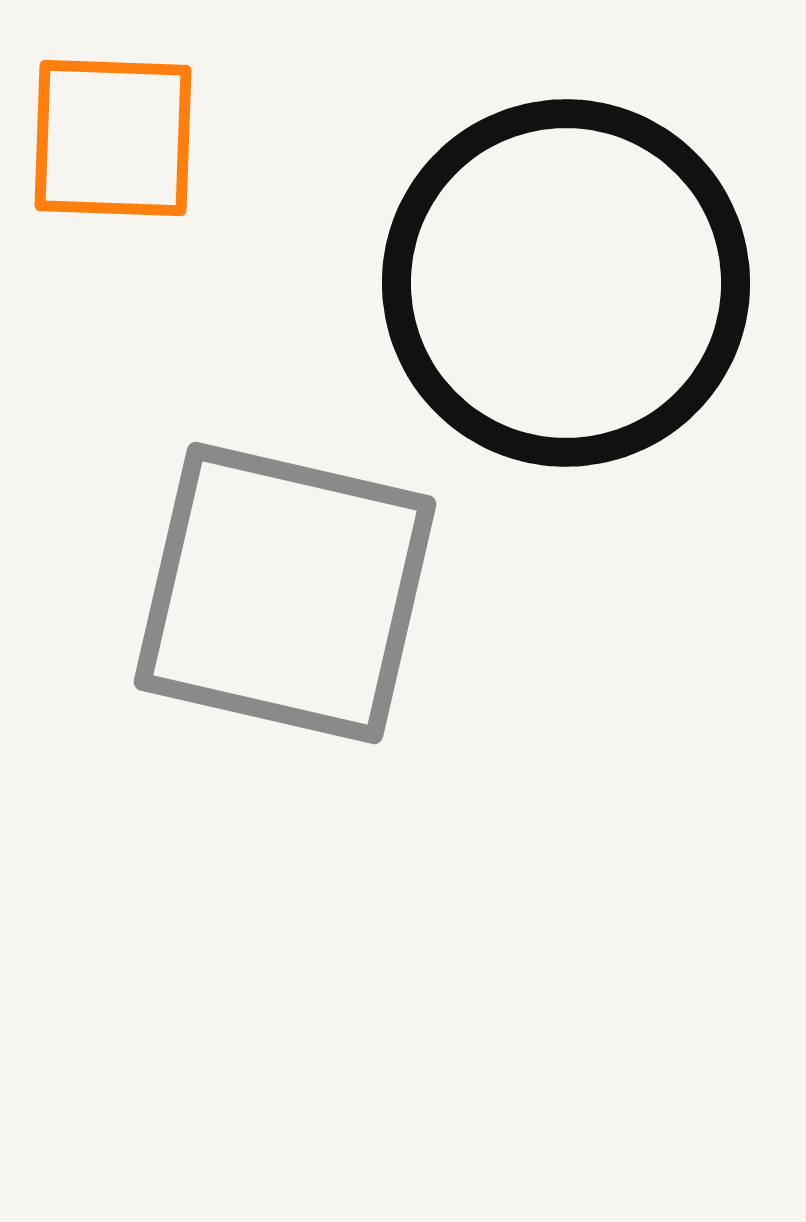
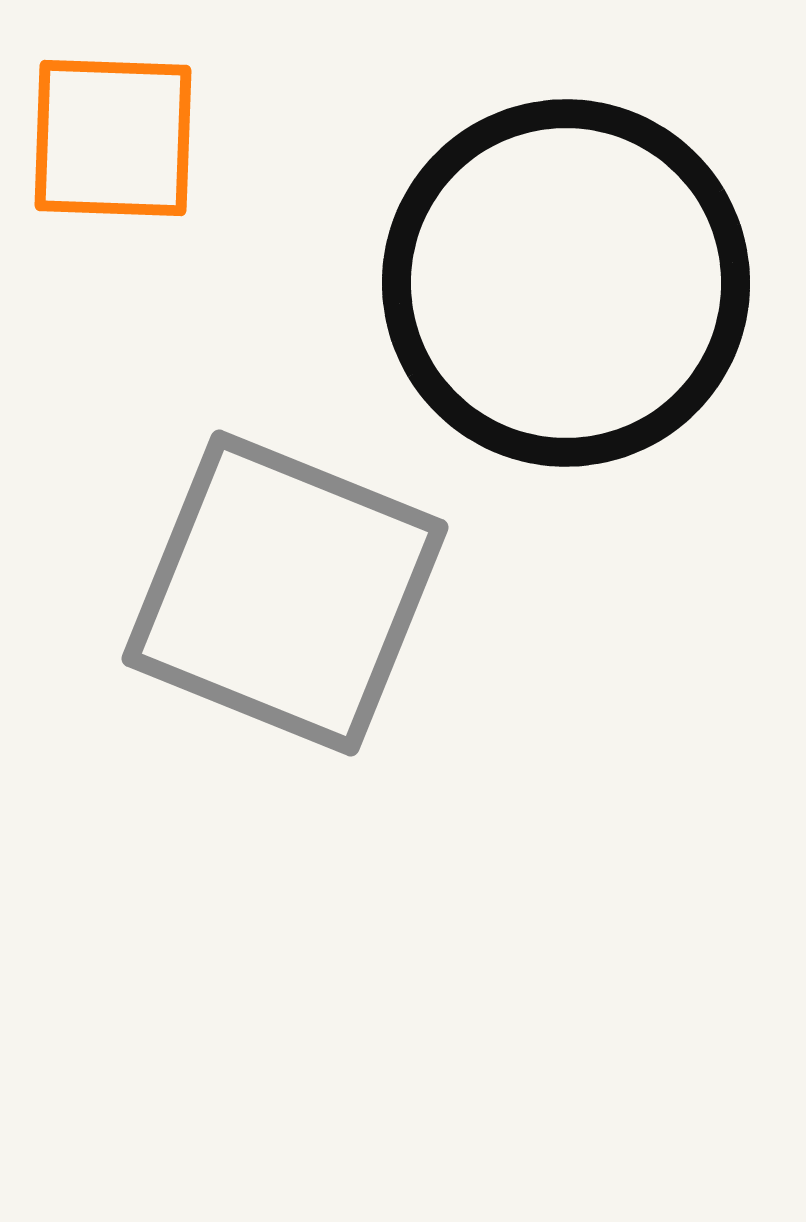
gray square: rotated 9 degrees clockwise
